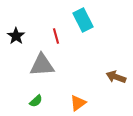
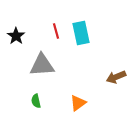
cyan rectangle: moved 2 px left, 13 px down; rotated 15 degrees clockwise
red line: moved 5 px up
brown arrow: rotated 42 degrees counterclockwise
green semicircle: rotated 120 degrees clockwise
